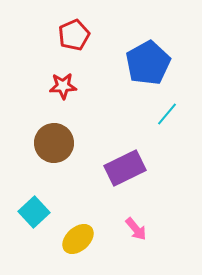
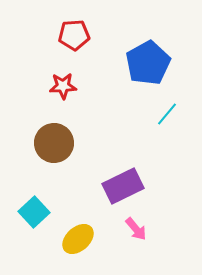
red pentagon: rotated 20 degrees clockwise
purple rectangle: moved 2 px left, 18 px down
